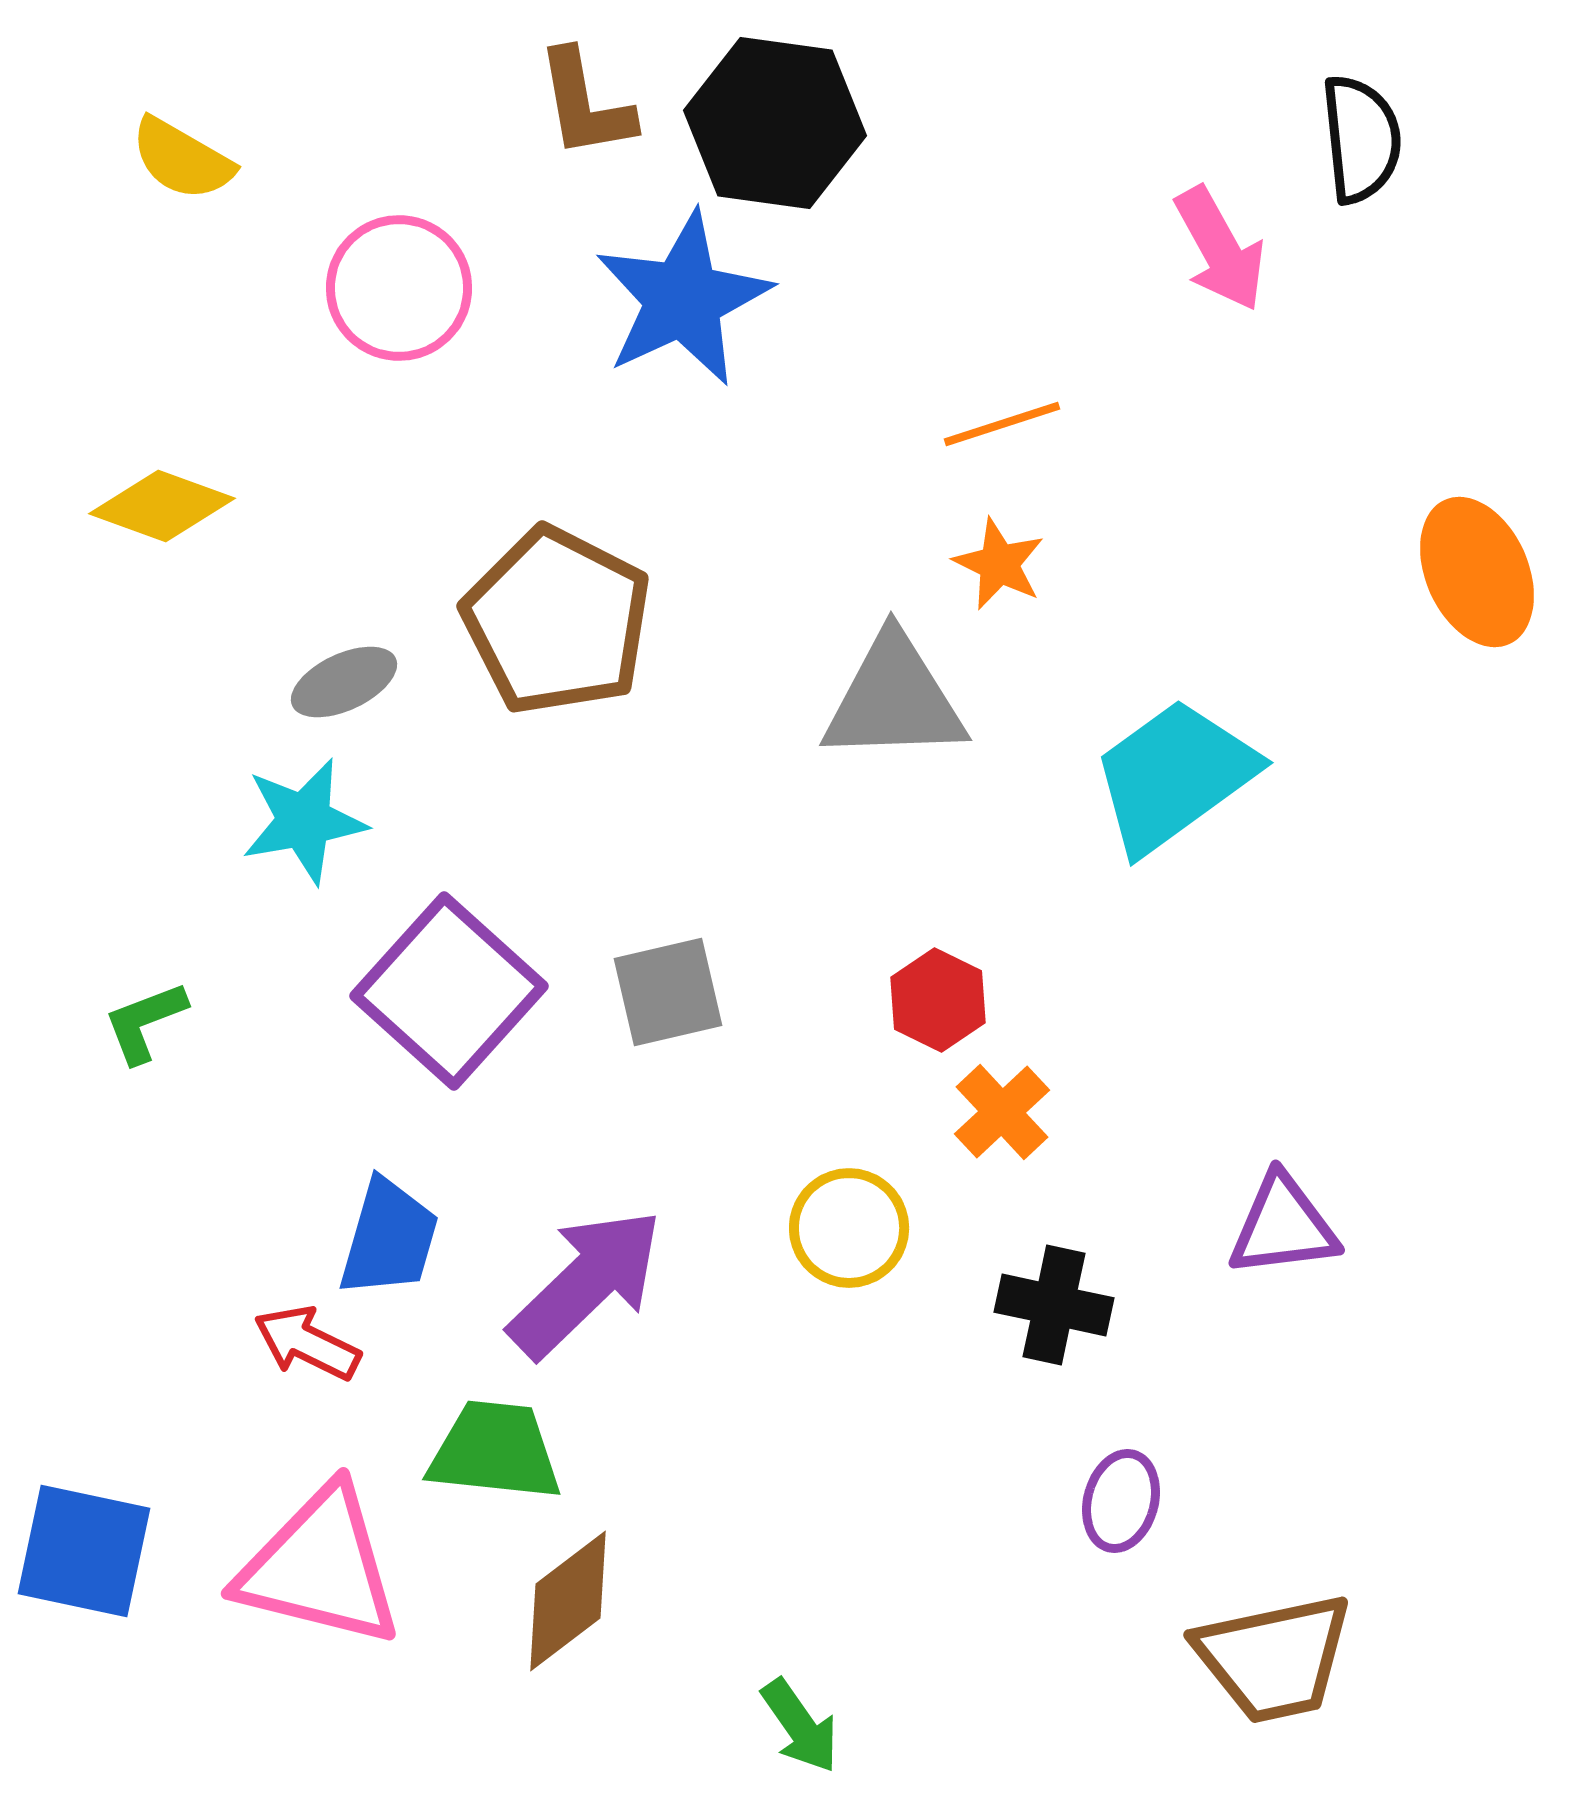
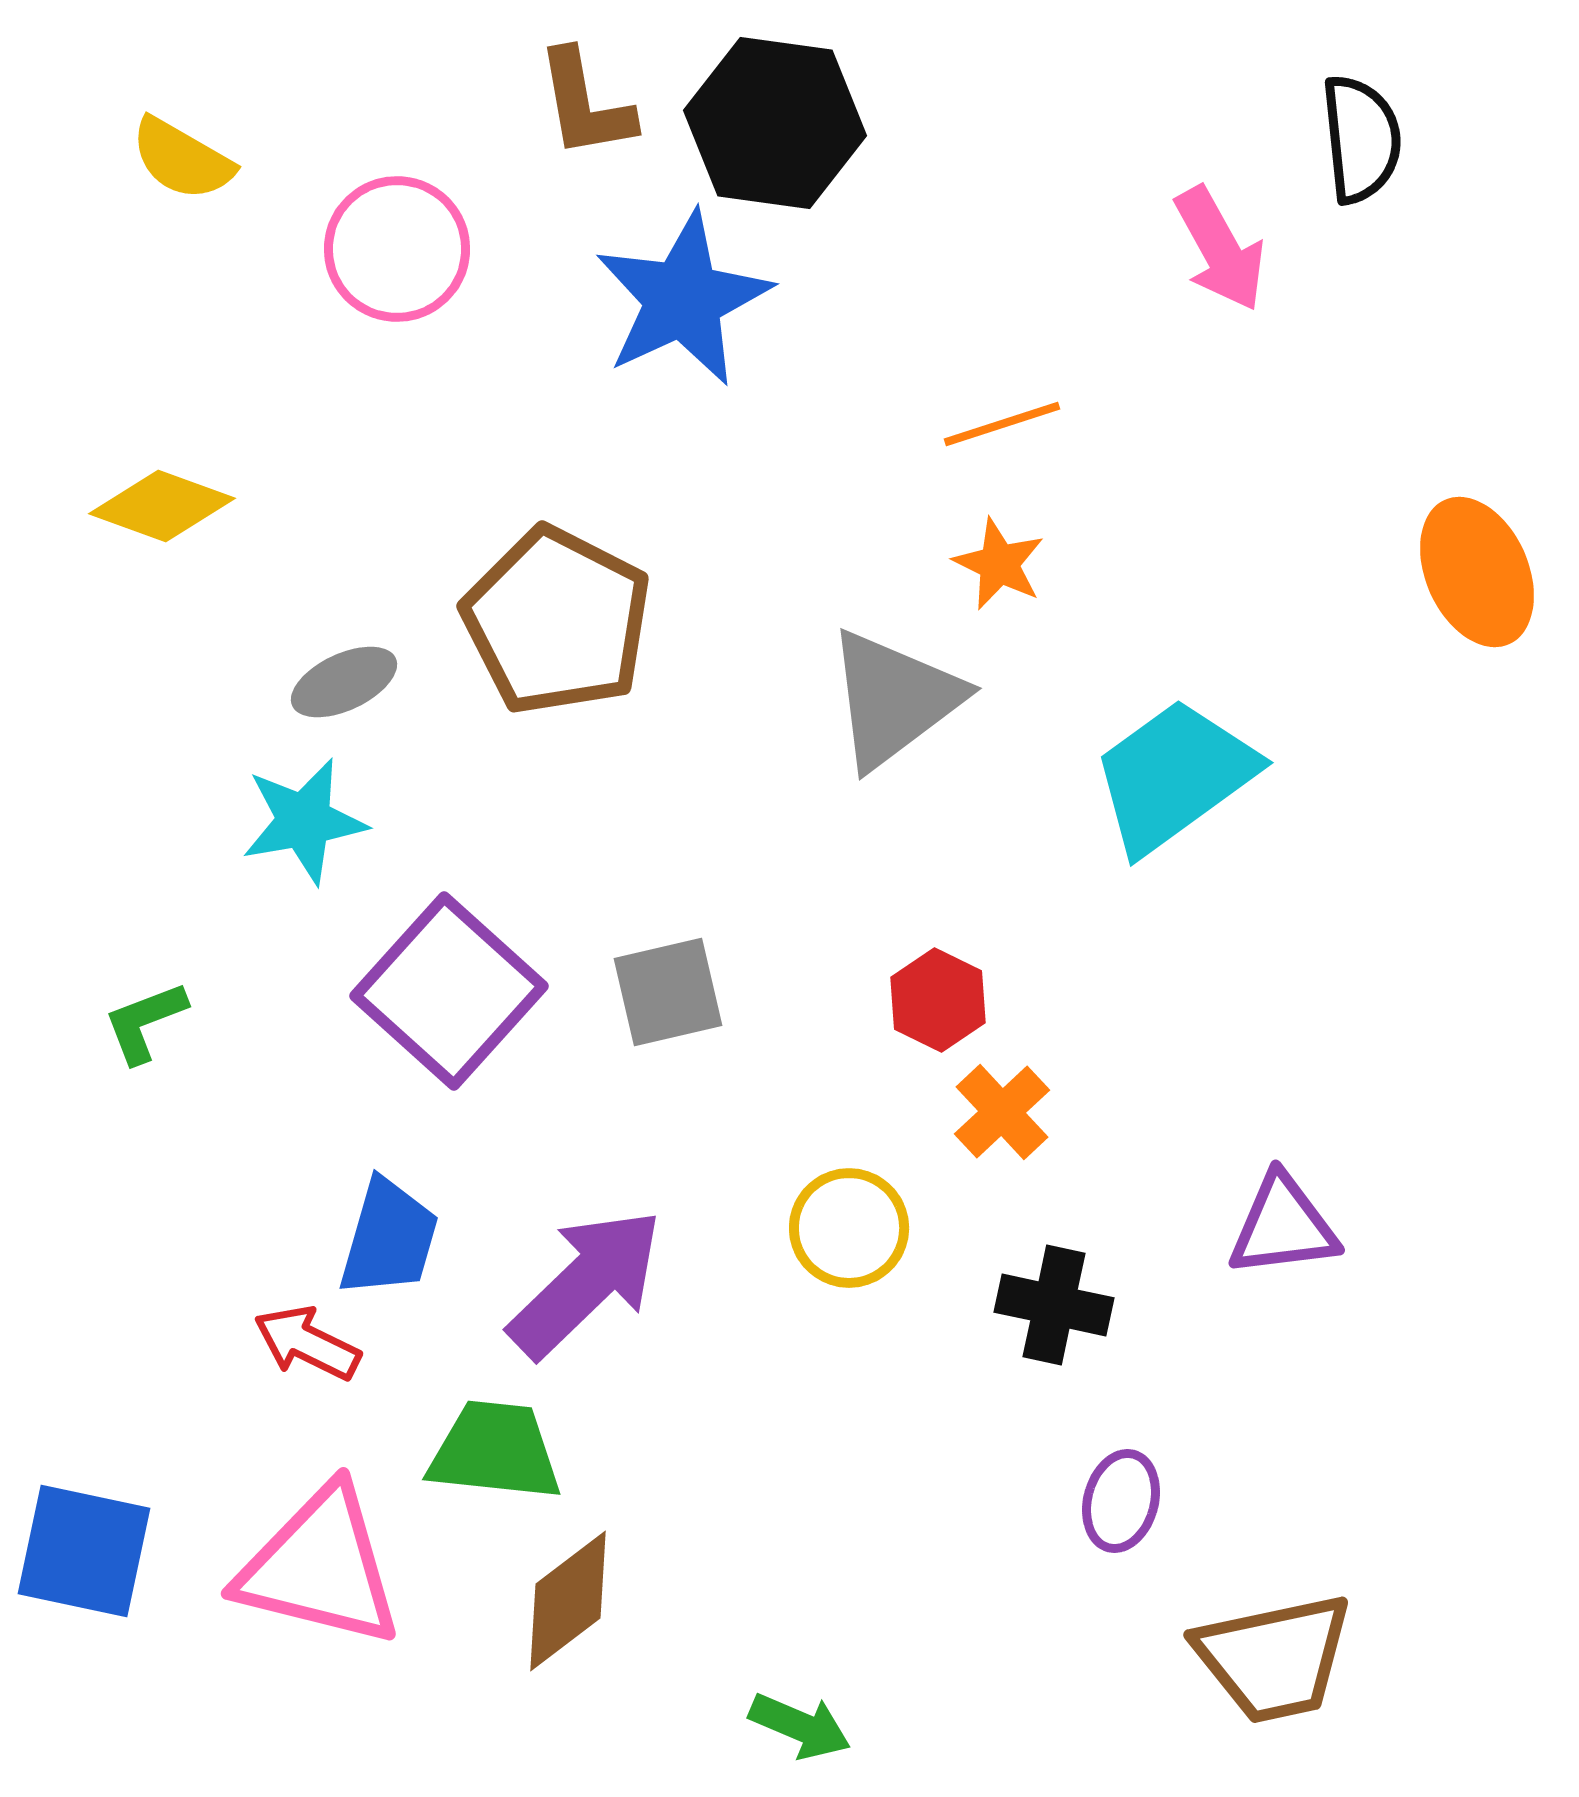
pink circle: moved 2 px left, 39 px up
gray triangle: rotated 35 degrees counterclockwise
green arrow: rotated 32 degrees counterclockwise
